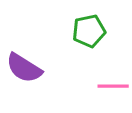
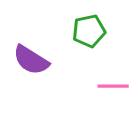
purple semicircle: moved 7 px right, 8 px up
